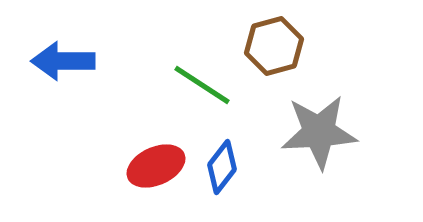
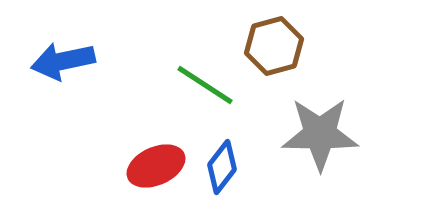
blue arrow: rotated 12 degrees counterclockwise
green line: moved 3 px right
gray star: moved 1 px right, 2 px down; rotated 4 degrees clockwise
